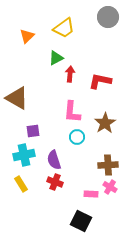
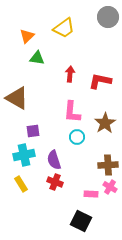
green triangle: moved 19 px left; rotated 35 degrees clockwise
